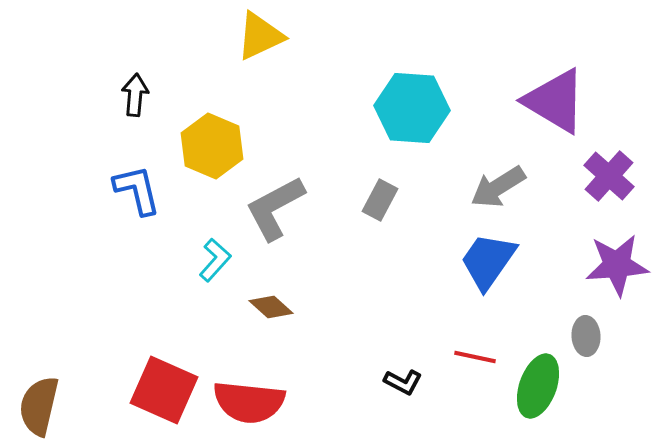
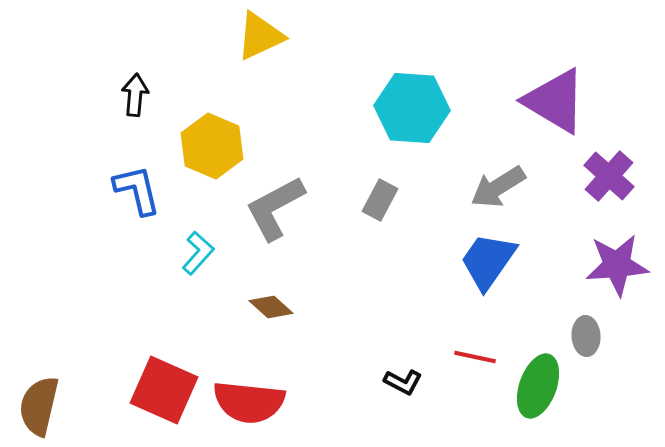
cyan L-shape: moved 17 px left, 7 px up
